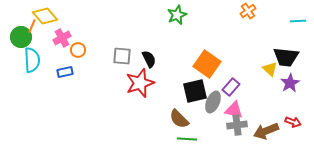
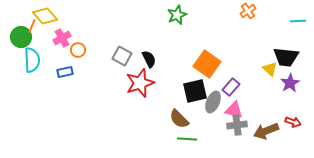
gray square: rotated 24 degrees clockwise
